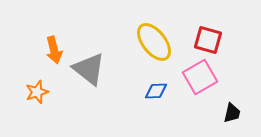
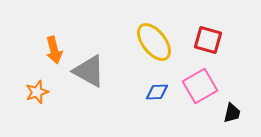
gray triangle: moved 2 px down; rotated 9 degrees counterclockwise
pink square: moved 9 px down
blue diamond: moved 1 px right, 1 px down
